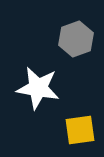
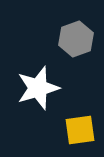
white star: rotated 27 degrees counterclockwise
